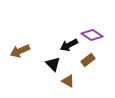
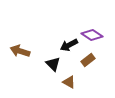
brown arrow: rotated 42 degrees clockwise
brown triangle: moved 1 px right, 1 px down
